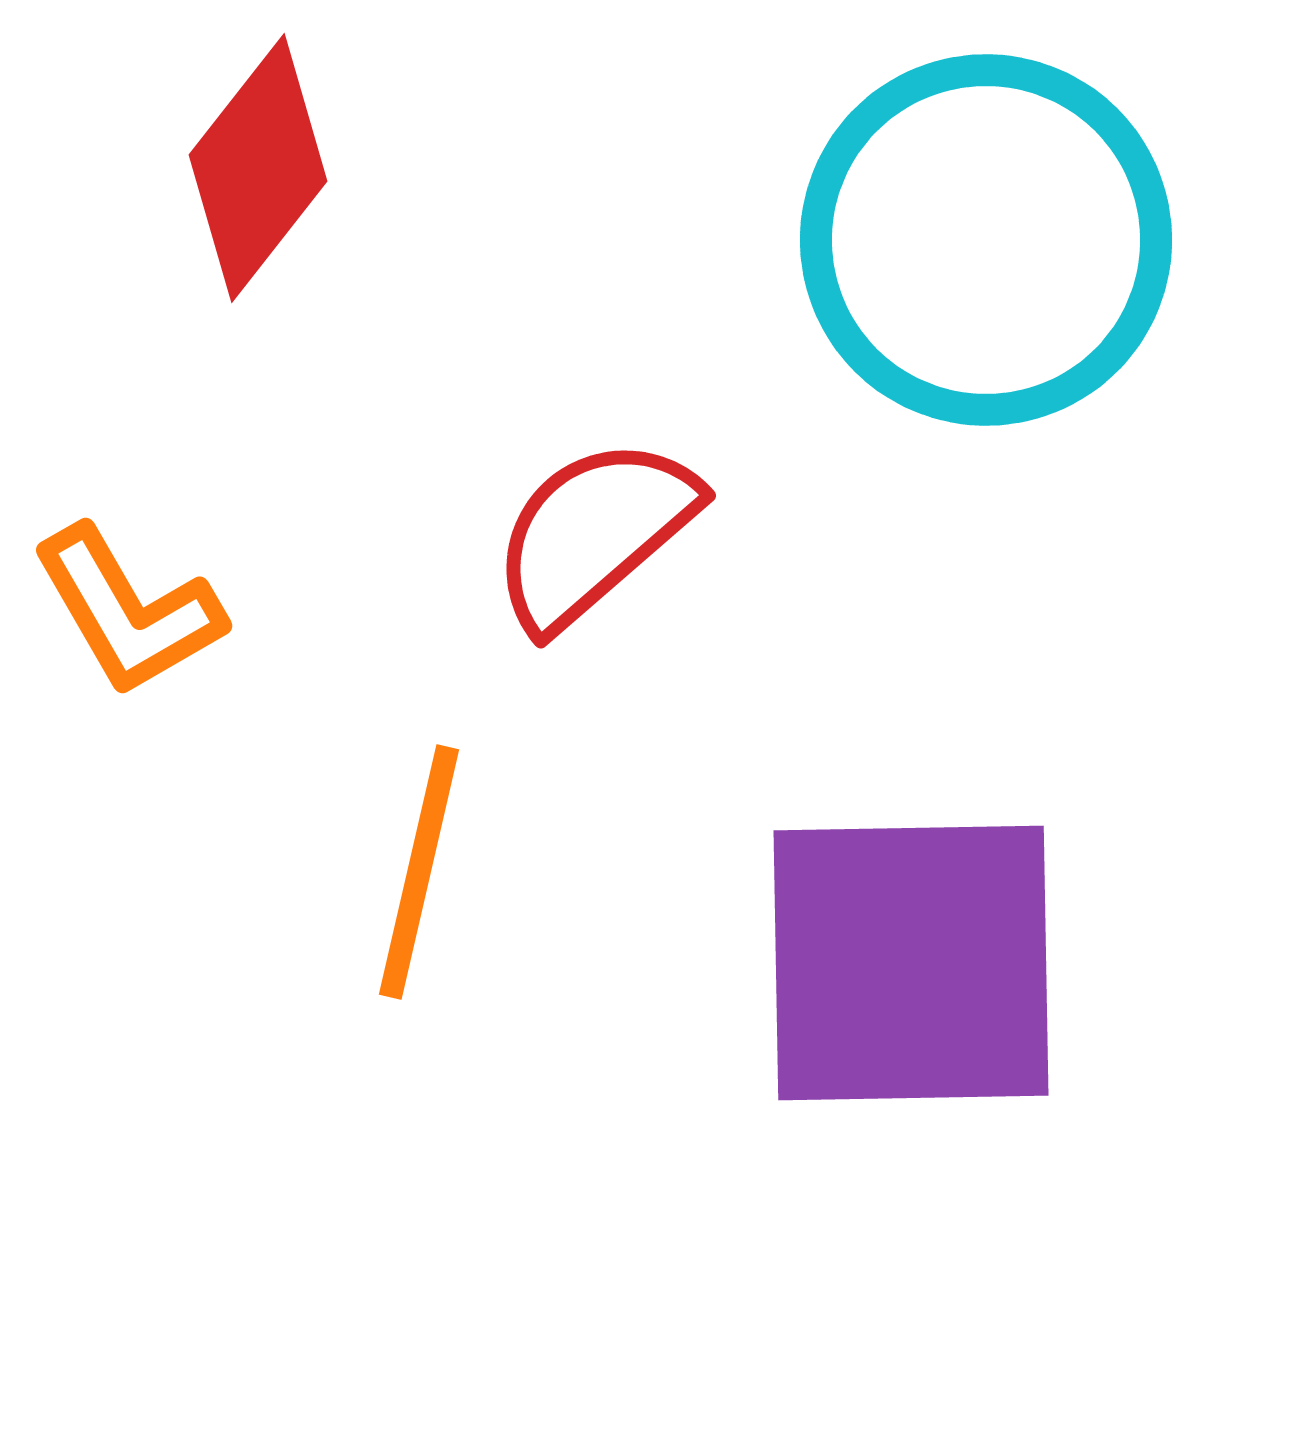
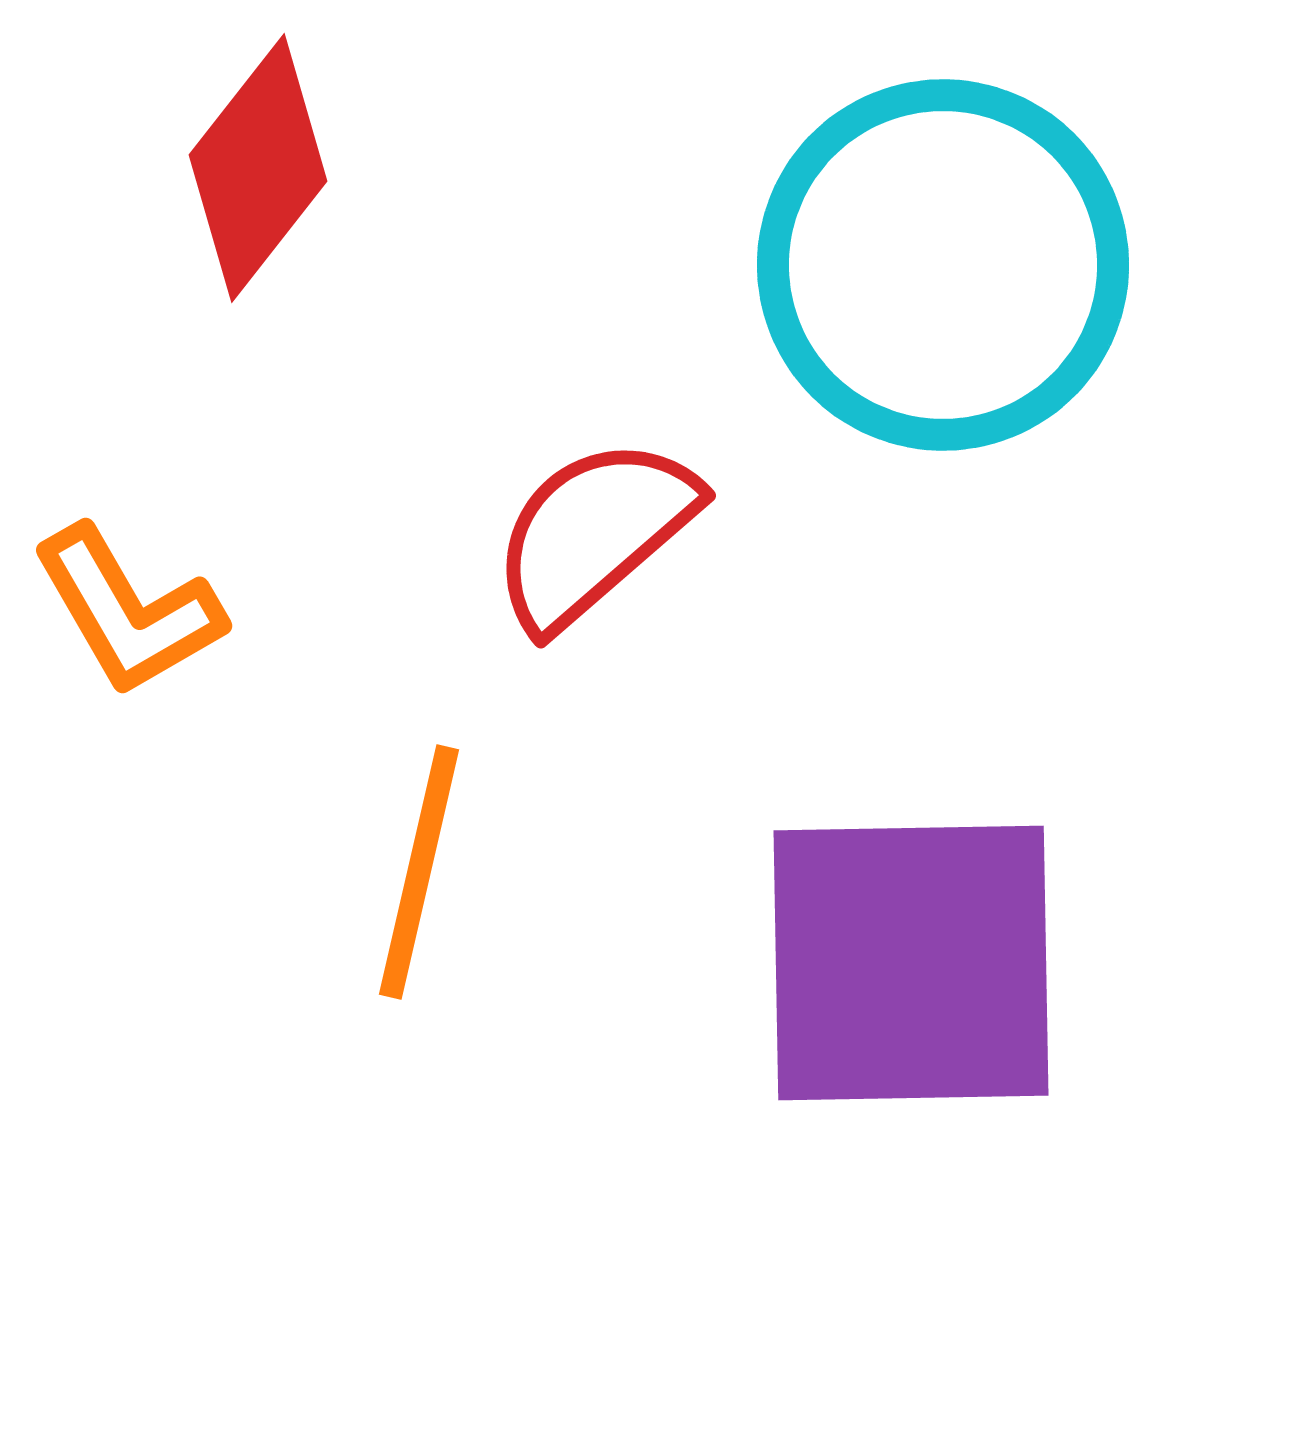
cyan circle: moved 43 px left, 25 px down
